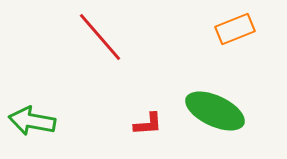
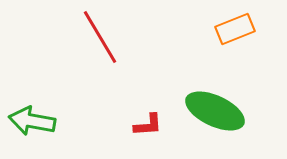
red line: rotated 10 degrees clockwise
red L-shape: moved 1 px down
